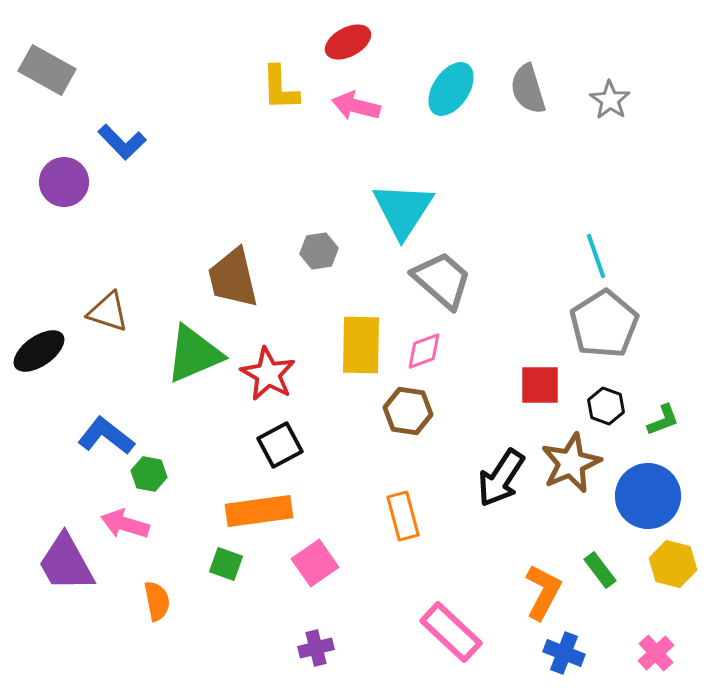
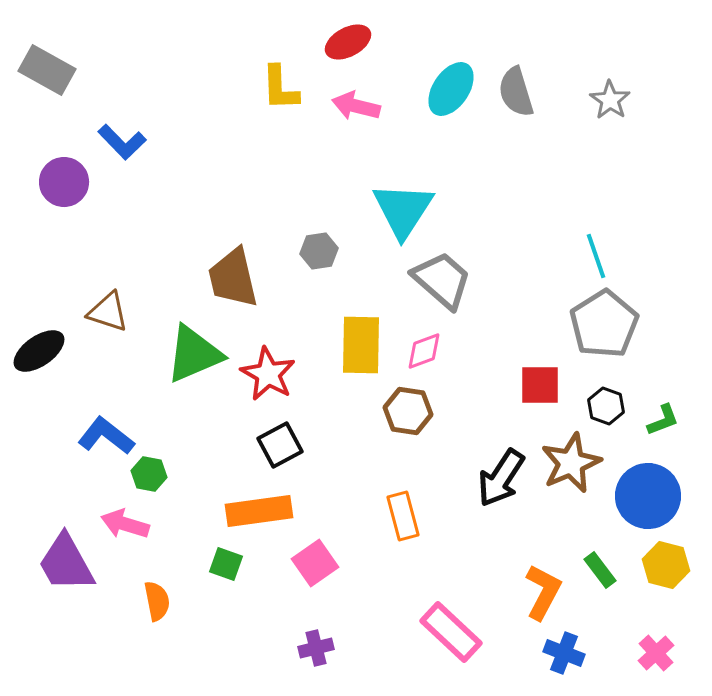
gray semicircle at (528, 89): moved 12 px left, 3 px down
yellow hexagon at (673, 564): moved 7 px left, 1 px down
